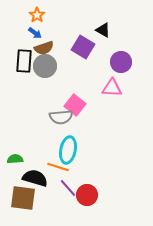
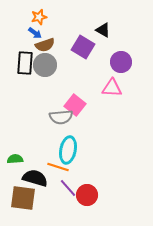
orange star: moved 2 px right, 2 px down; rotated 21 degrees clockwise
brown semicircle: moved 1 px right, 3 px up
black rectangle: moved 1 px right, 2 px down
gray circle: moved 1 px up
